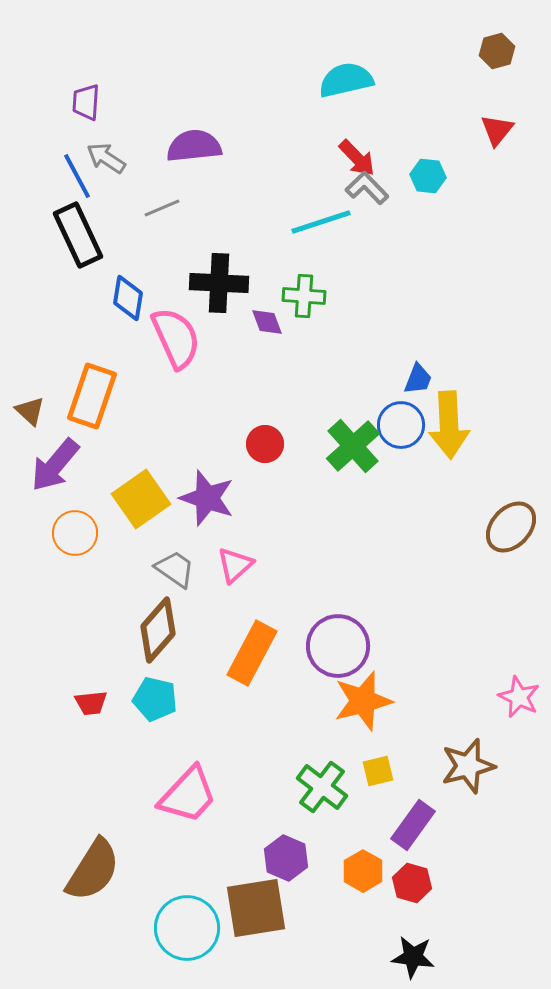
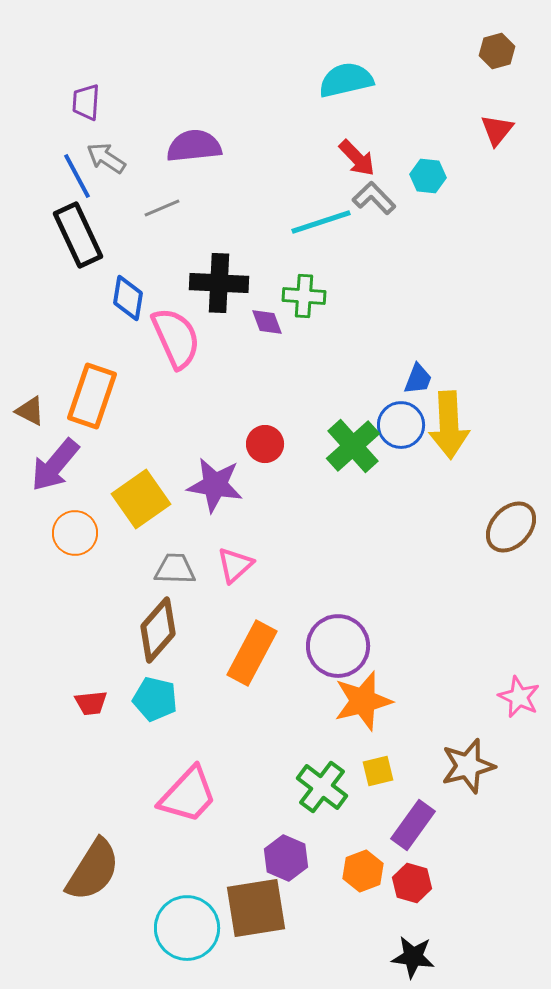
gray L-shape at (367, 188): moved 7 px right, 10 px down
brown triangle at (30, 411): rotated 16 degrees counterclockwise
purple star at (207, 498): moved 8 px right, 13 px up; rotated 10 degrees counterclockwise
gray trapezoid at (175, 569): rotated 33 degrees counterclockwise
orange hexagon at (363, 871): rotated 9 degrees clockwise
